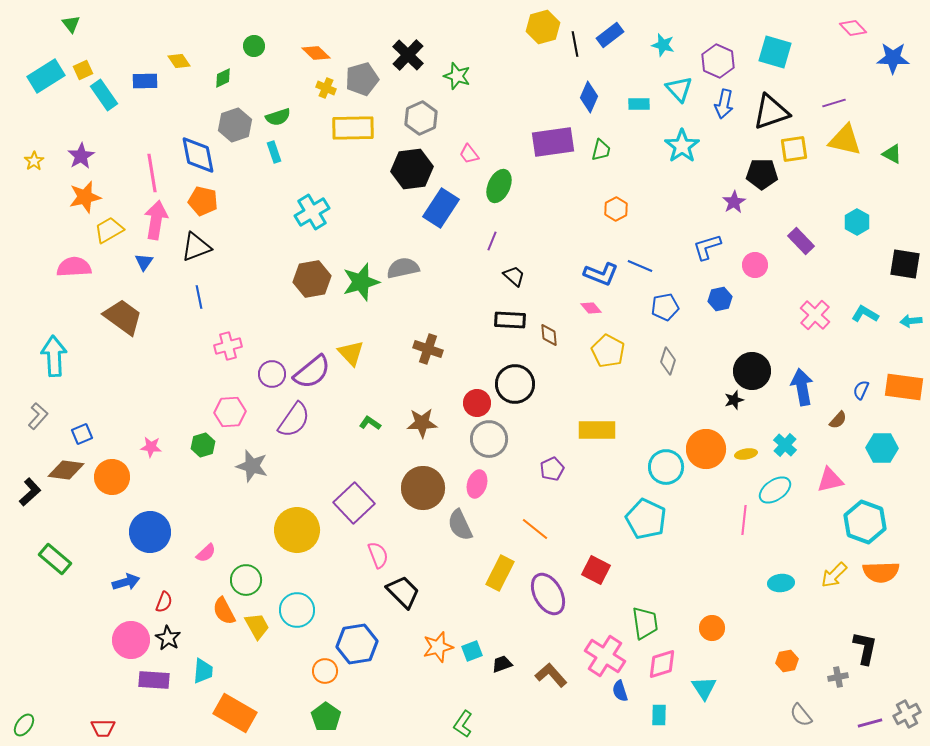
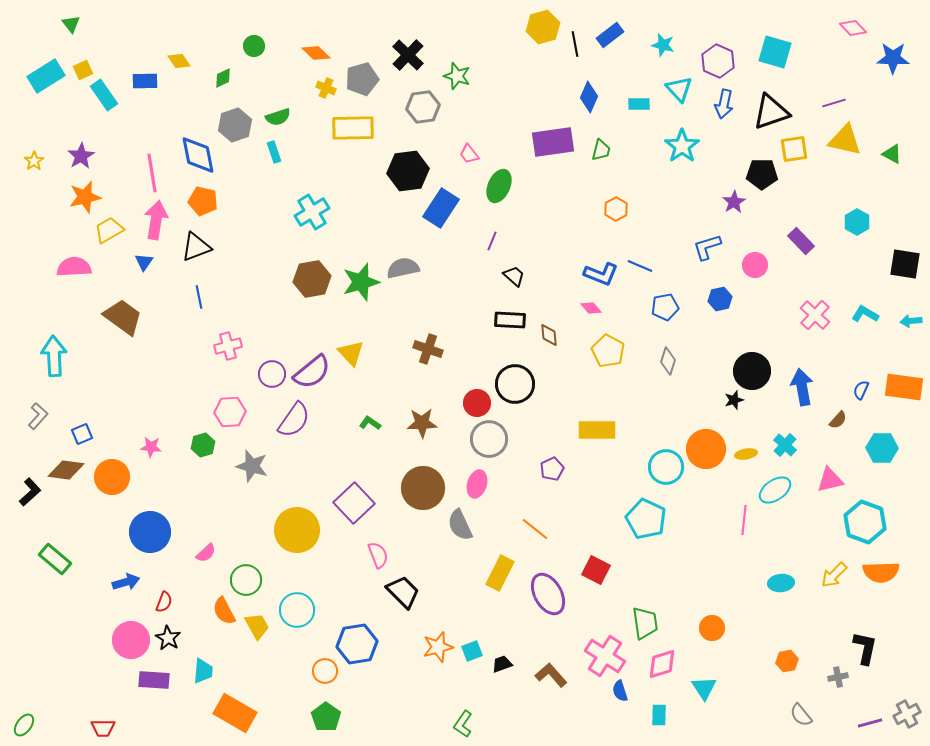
gray hexagon at (421, 118): moved 2 px right, 11 px up; rotated 16 degrees clockwise
black hexagon at (412, 169): moved 4 px left, 2 px down
